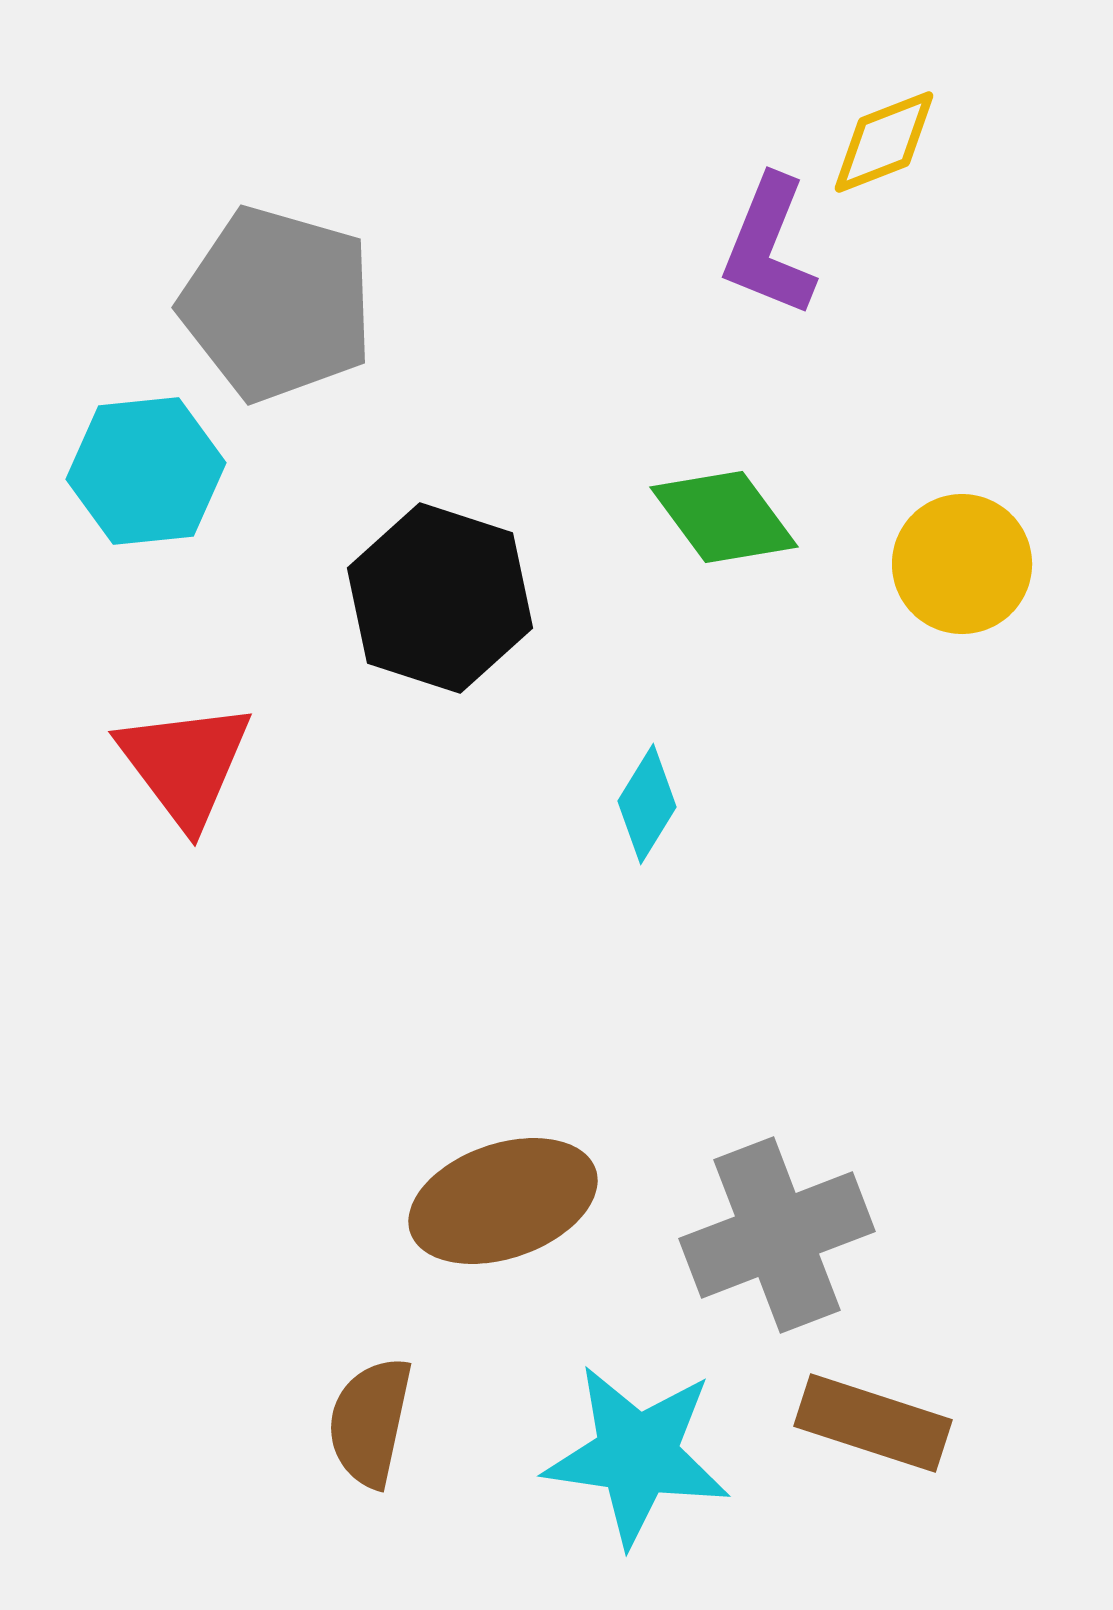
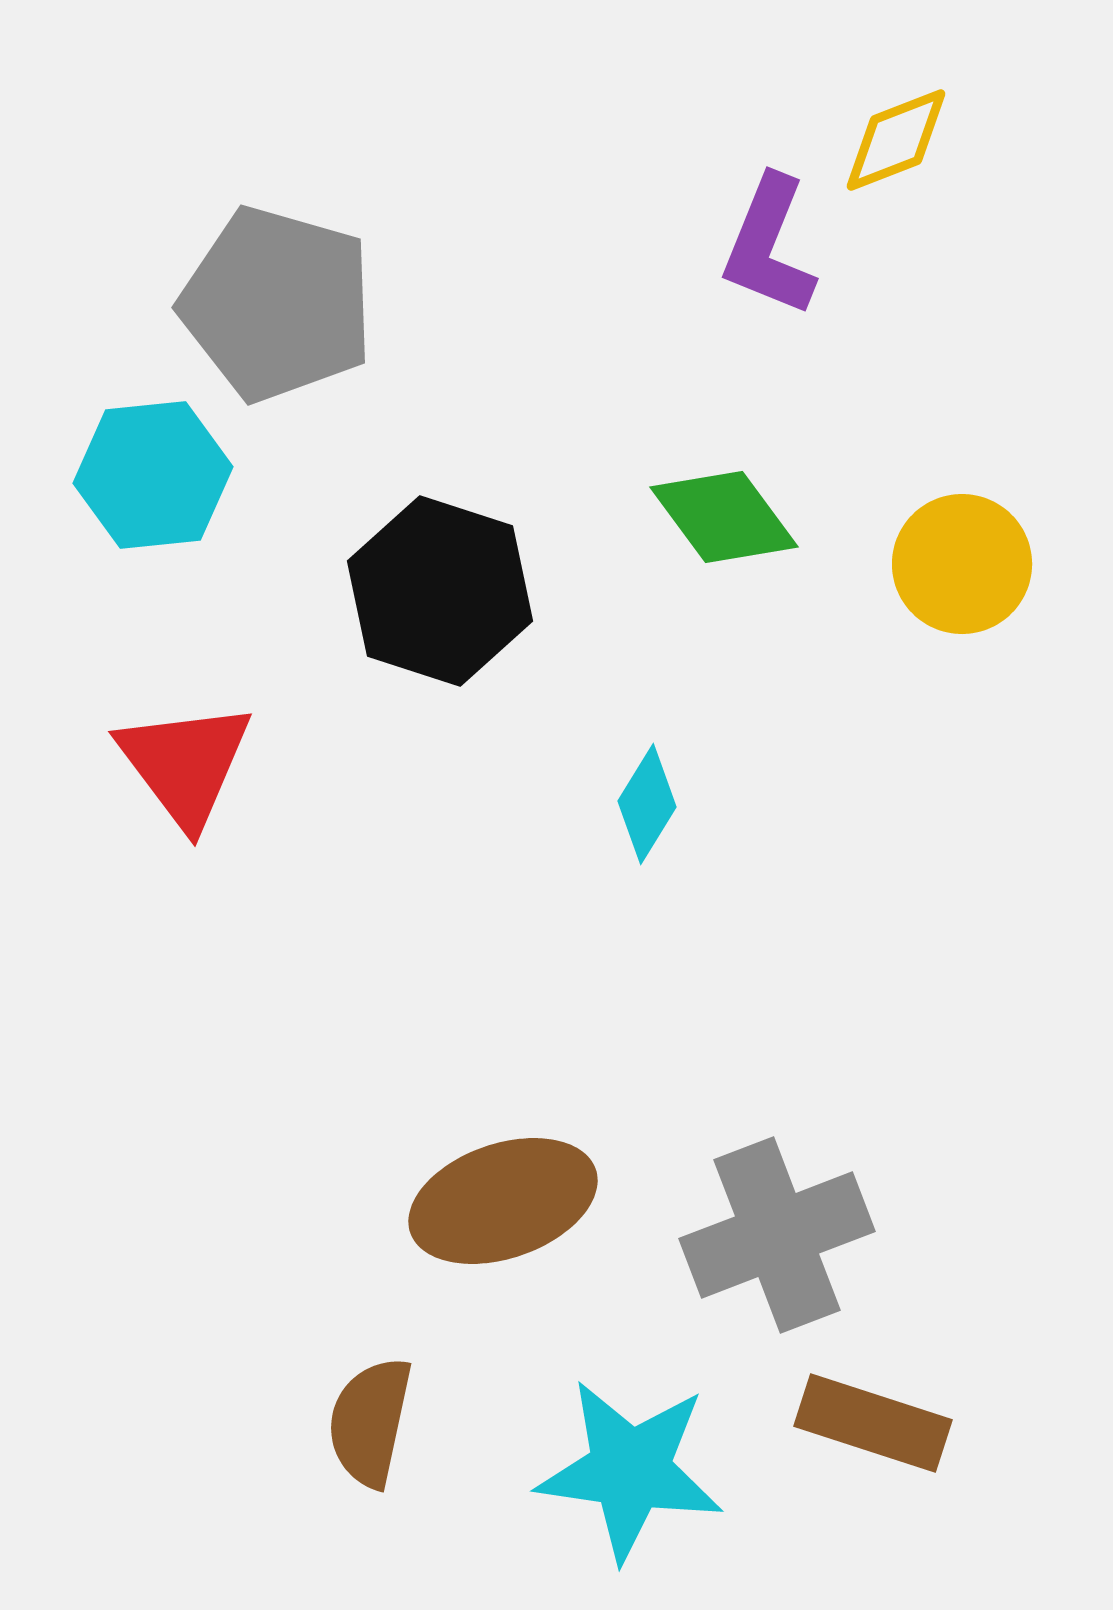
yellow diamond: moved 12 px right, 2 px up
cyan hexagon: moved 7 px right, 4 px down
black hexagon: moved 7 px up
cyan star: moved 7 px left, 15 px down
